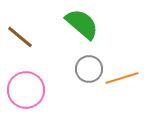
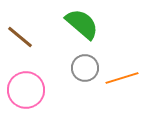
gray circle: moved 4 px left, 1 px up
